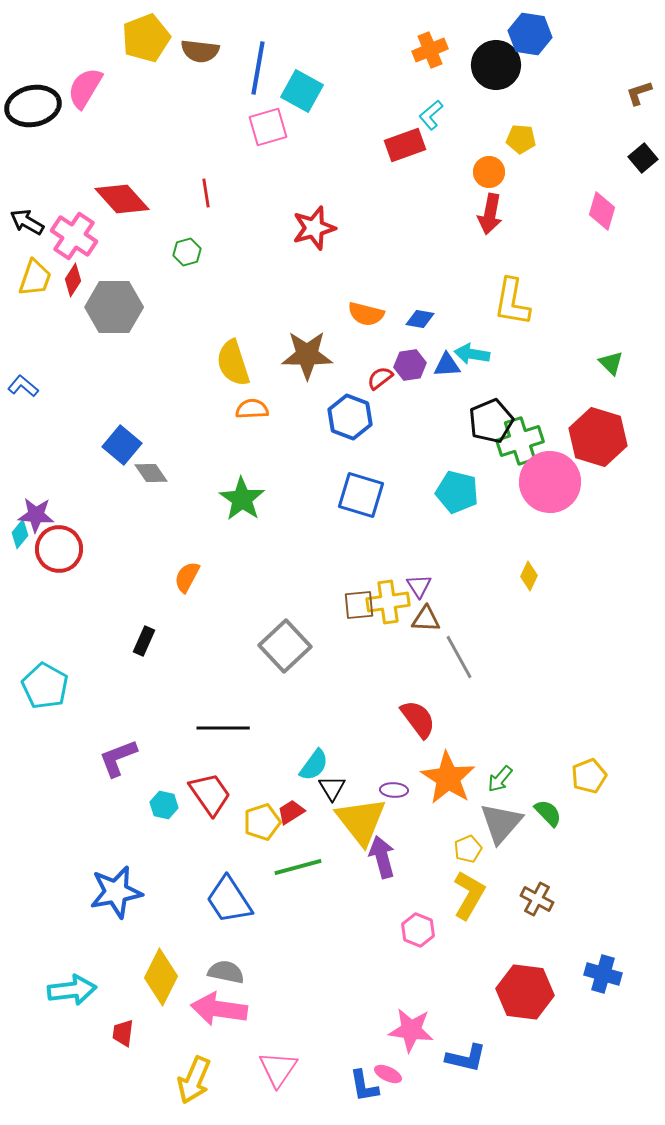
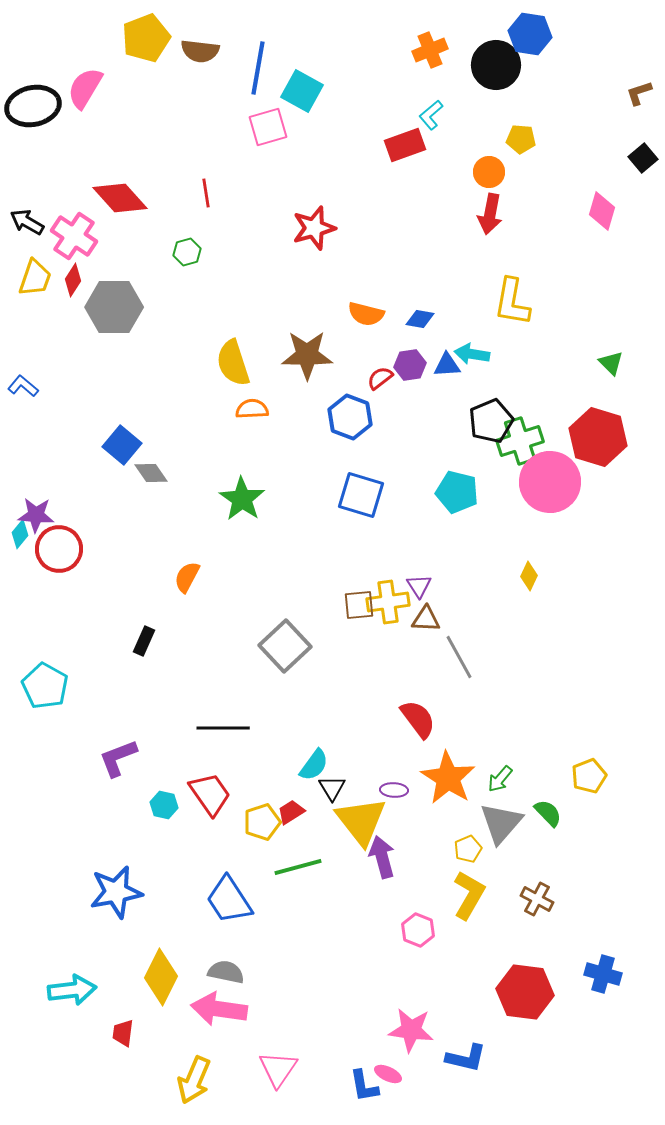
red diamond at (122, 199): moved 2 px left, 1 px up
